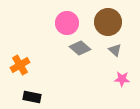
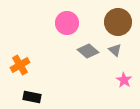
brown circle: moved 10 px right
gray diamond: moved 8 px right, 3 px down
pink star: moved 2 px right, 1 px down; rotated 28 degrees clockwise
